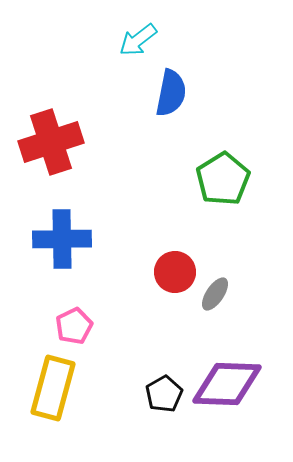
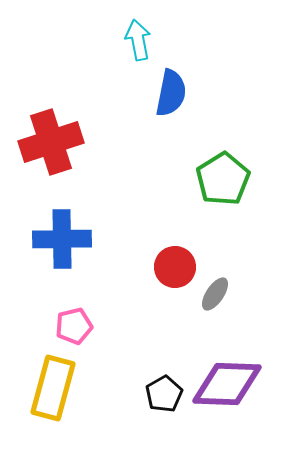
cyan arrow: rotated 117 degrees clockwise
red circle: moved 5 px up
pink pentagon: rotated 12 degrees clockwise
